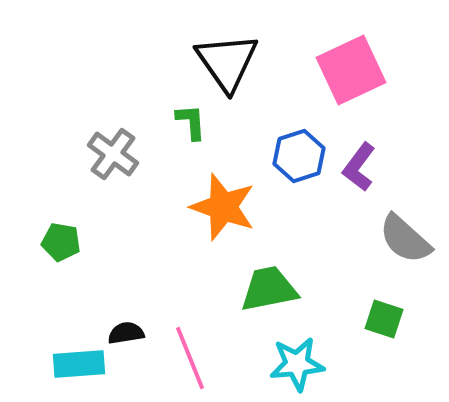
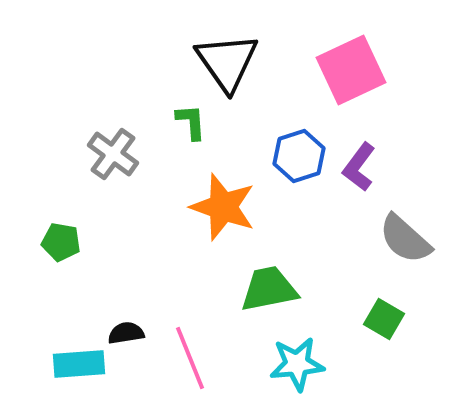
green square: rotated 12 degrees clockwise
